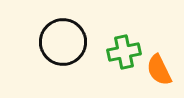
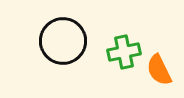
black circle: moved 1 px up
